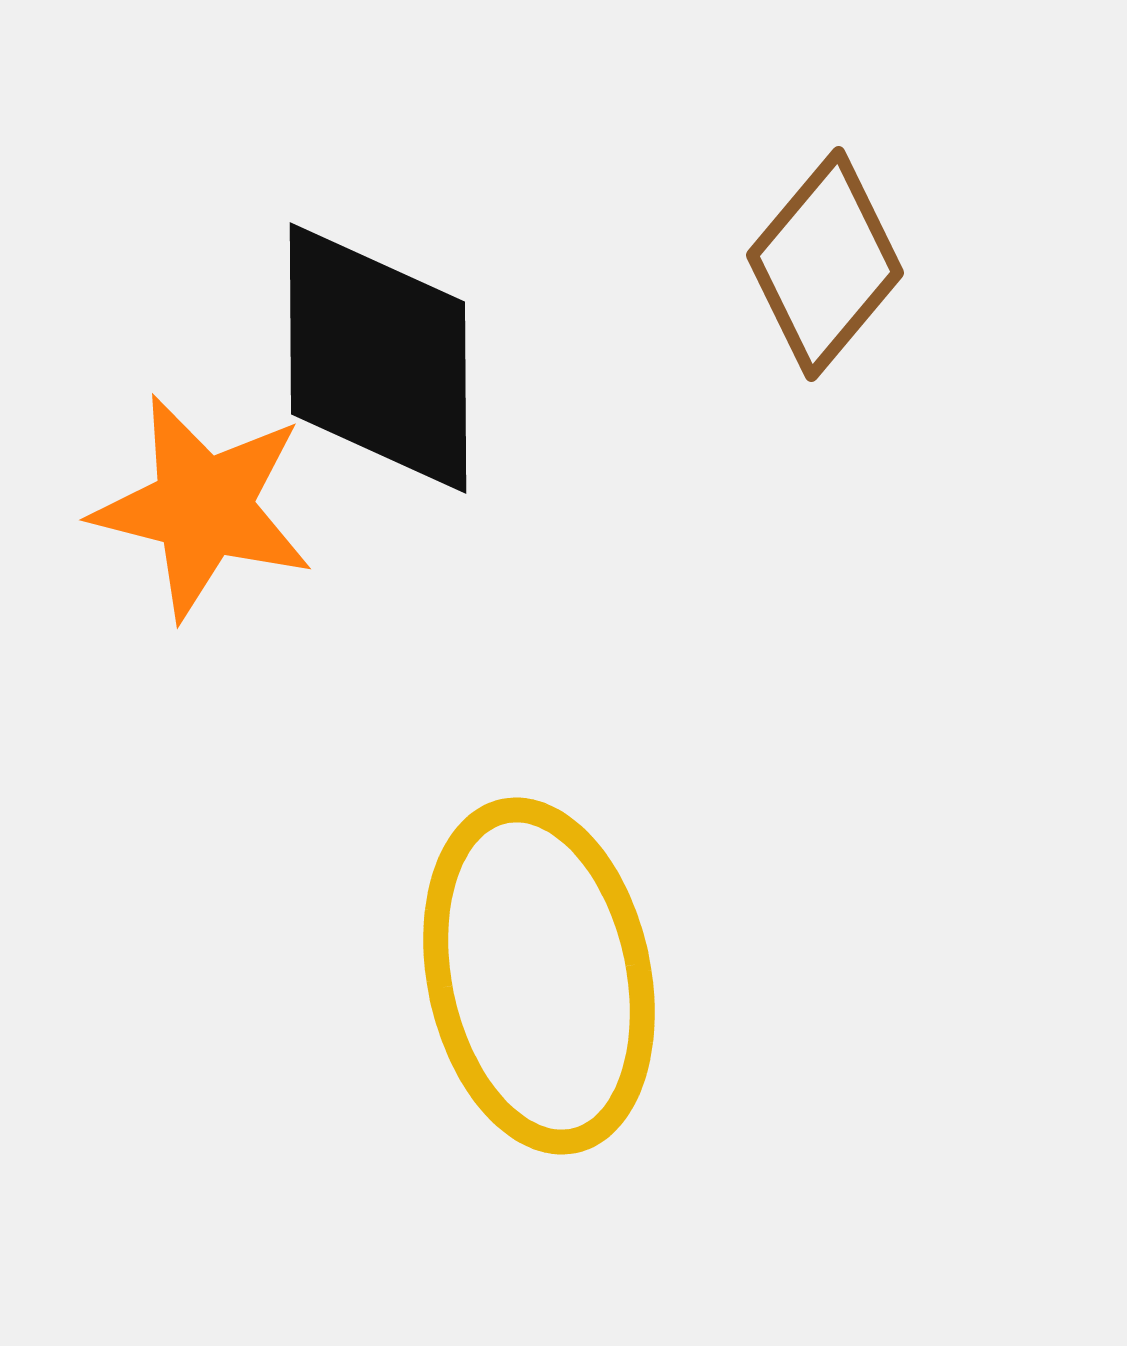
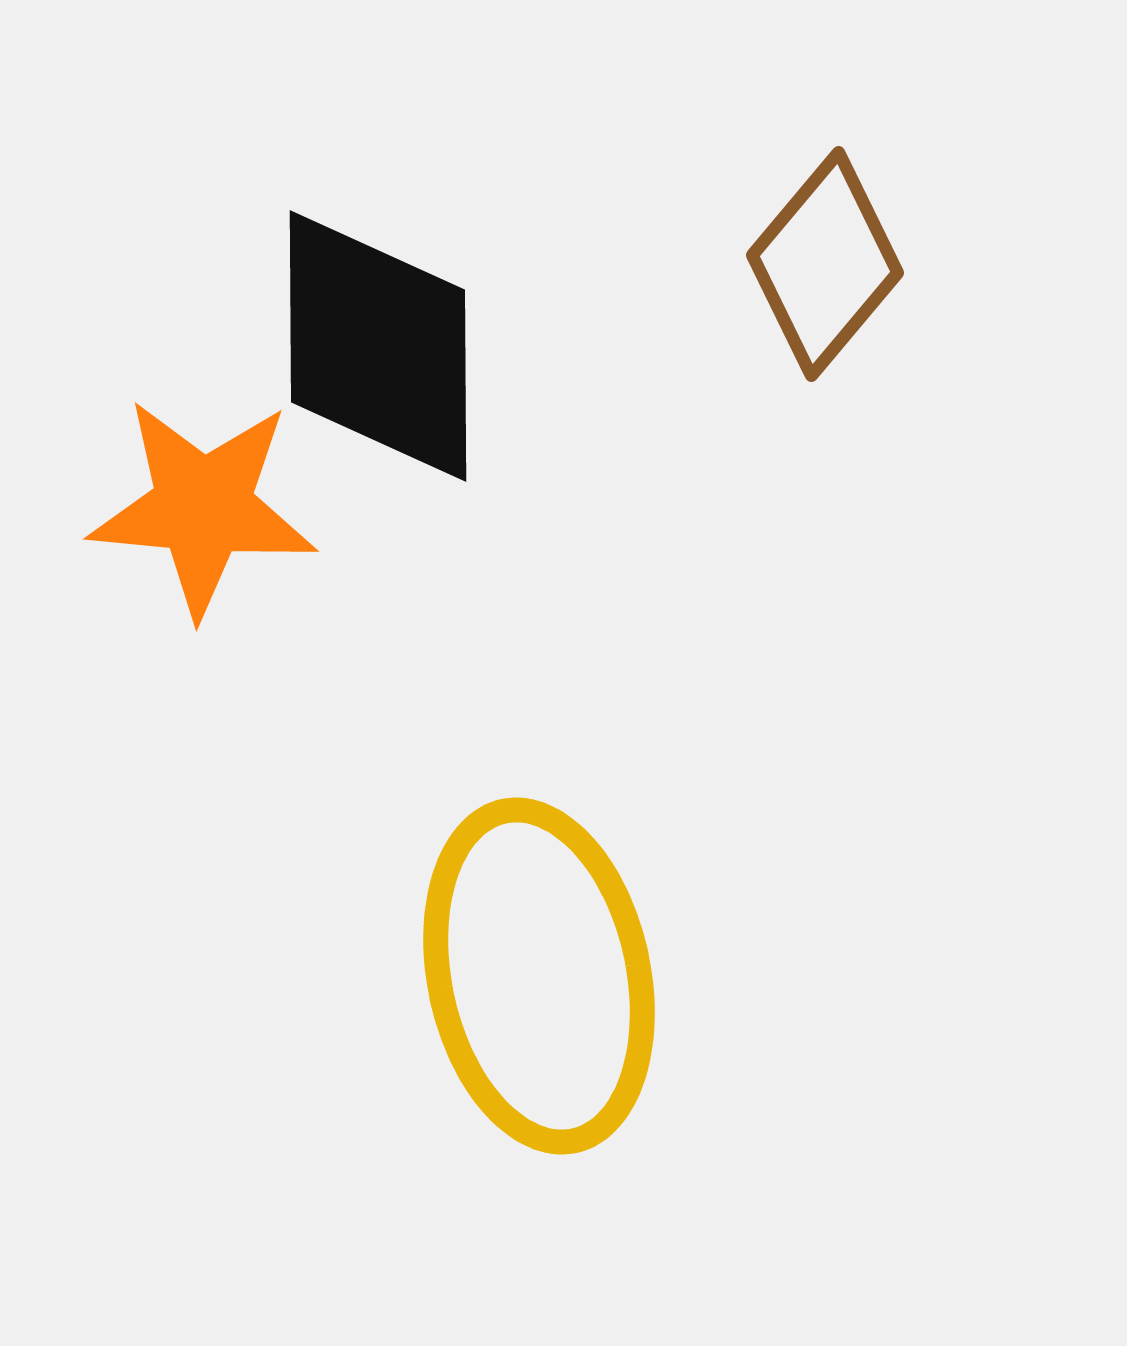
black diamond: moved 12 px up
orange star: rotated 9 degrees counterclockwise
